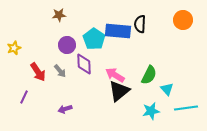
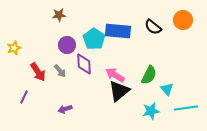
black semicircle: moved 13 px right, 3 px down; rotated 54 degrees counterclockwise
